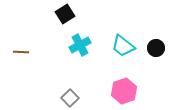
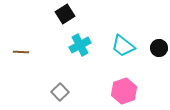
black circle: moved 3 px right
gray square: moved 10 px left, 6 px up
